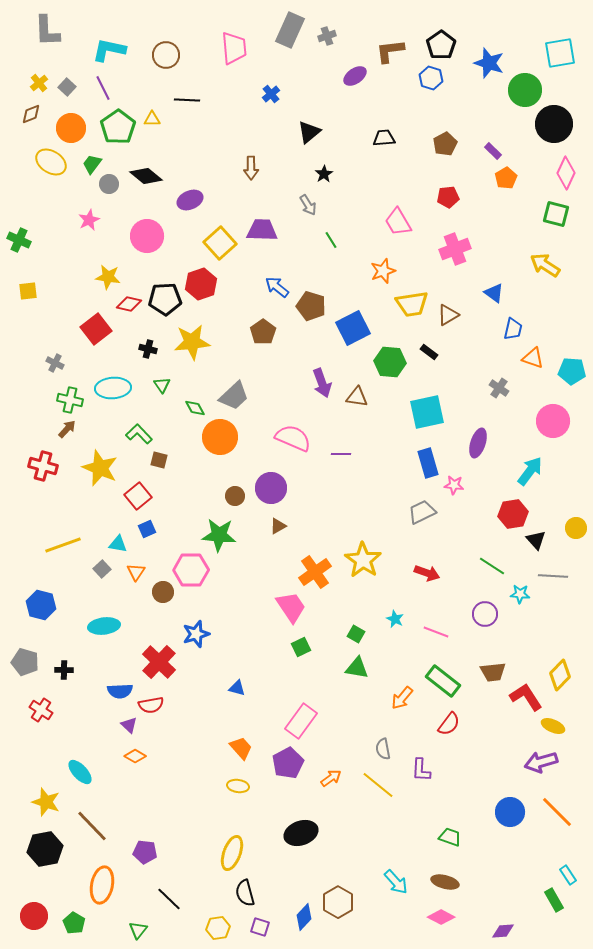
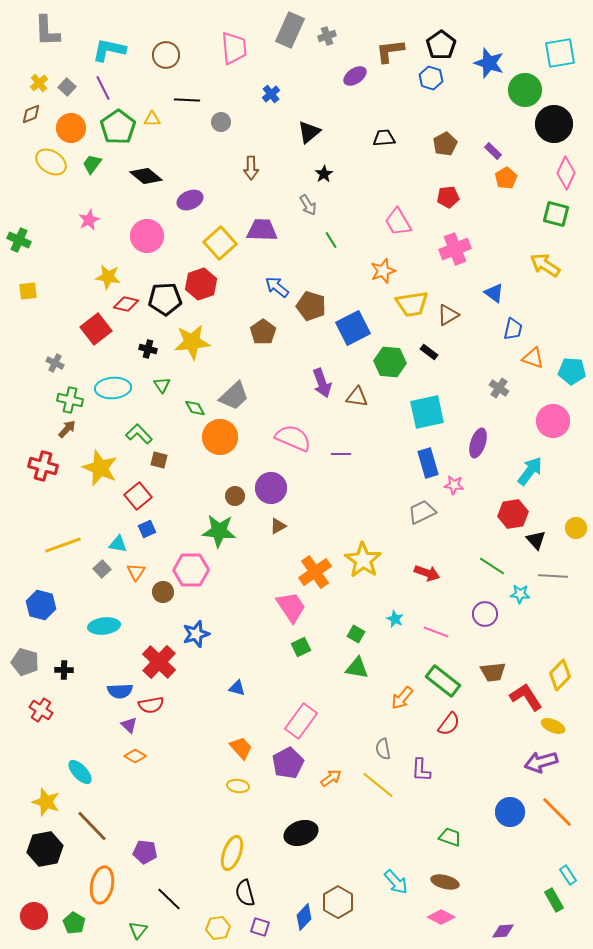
gray circle at (109, 184): moved 112 px right, 62 px up
red diamond at (129, 304): moved 3 px left
green star at (219, 535): moved 4 px up
